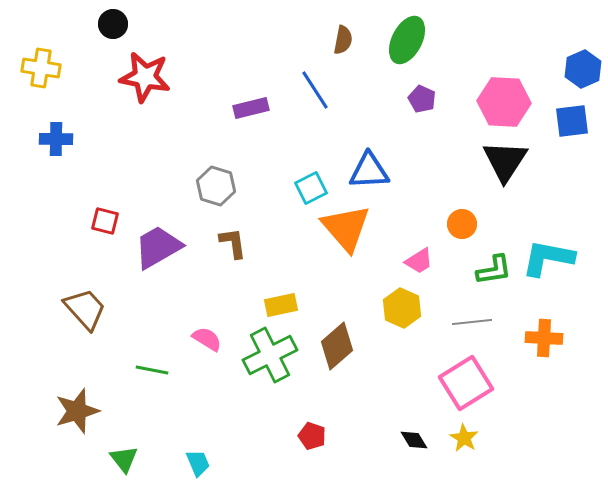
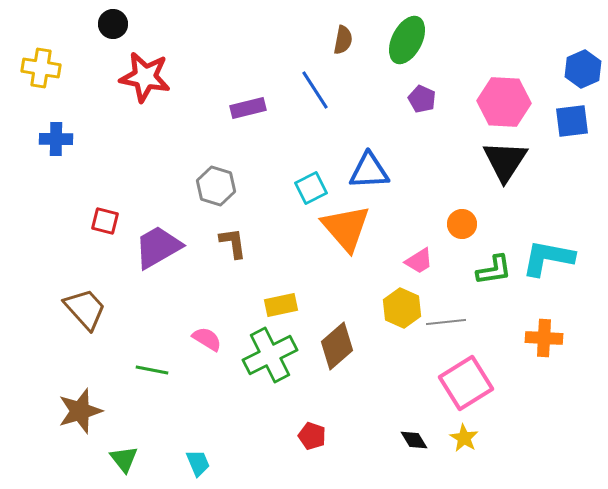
purple rectangle: moved 3 px left
gray line: moved 26 px left
brown star: moved 3 px right
